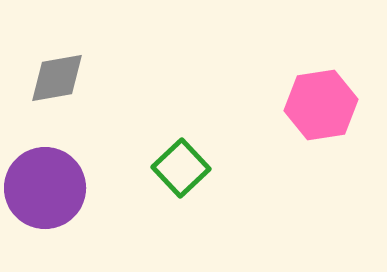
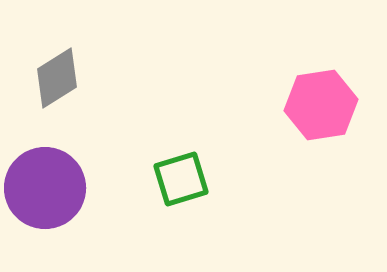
gray diamond: rotated 22 degrees counterclockwise
green square: moved 11 px down; rotated 26 degrees clockwise
